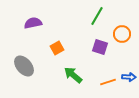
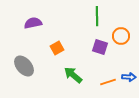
green line: rotated 30 degrees counterclockwise
orange circle: moved 1 px left, 2 px down
